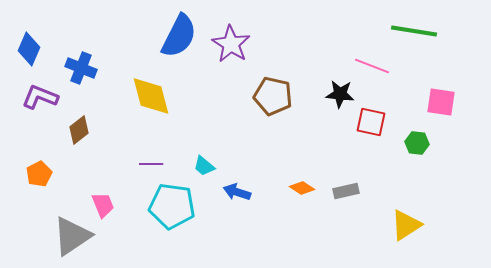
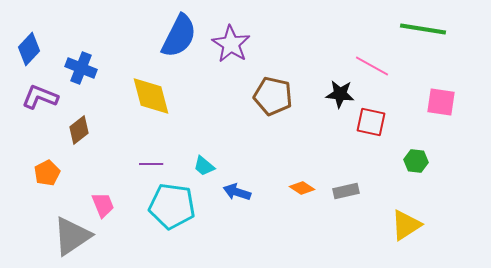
green line: moved 9 px right, 2 px up
blue diamond: rotated 20 degrees clockwise
pink line: rotated 8 degrees clockwise
green hexagon: moved 1 px left, 18 px down
orange pentagon: moved 8 px right, 1 px up
